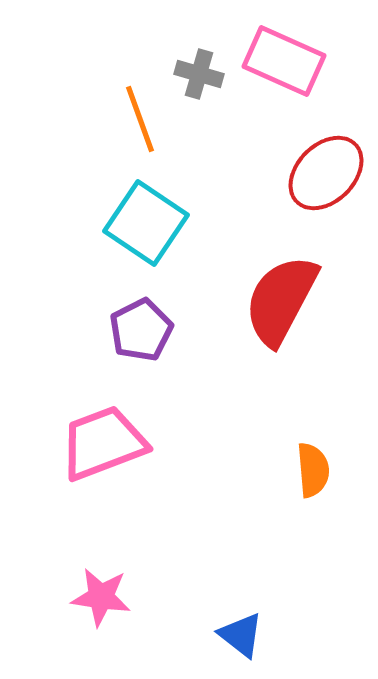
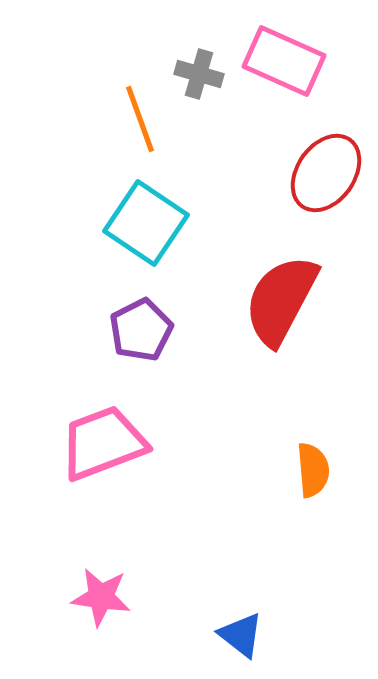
red ellipse: rotated 10 degrees counterclockwise
